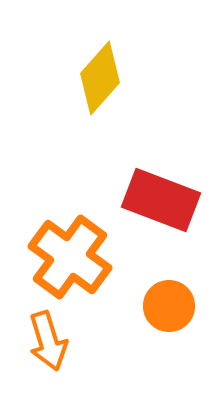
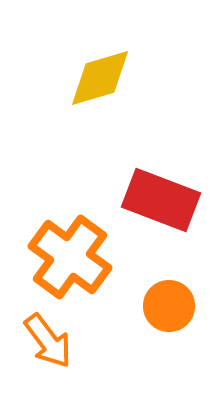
yellow diamond: rotated 32 degrees clockwise
orange arrow: rotated 20 degrees counterclockwise
